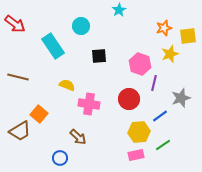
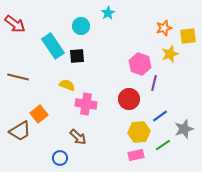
cyan star: moved 11 px left, 3 px down
black square: moved 22 px left
gray star: moved 3 px right, 31 px down
pink cross: moved 3 px left
orange square: rotated 12 degrees clockwise
